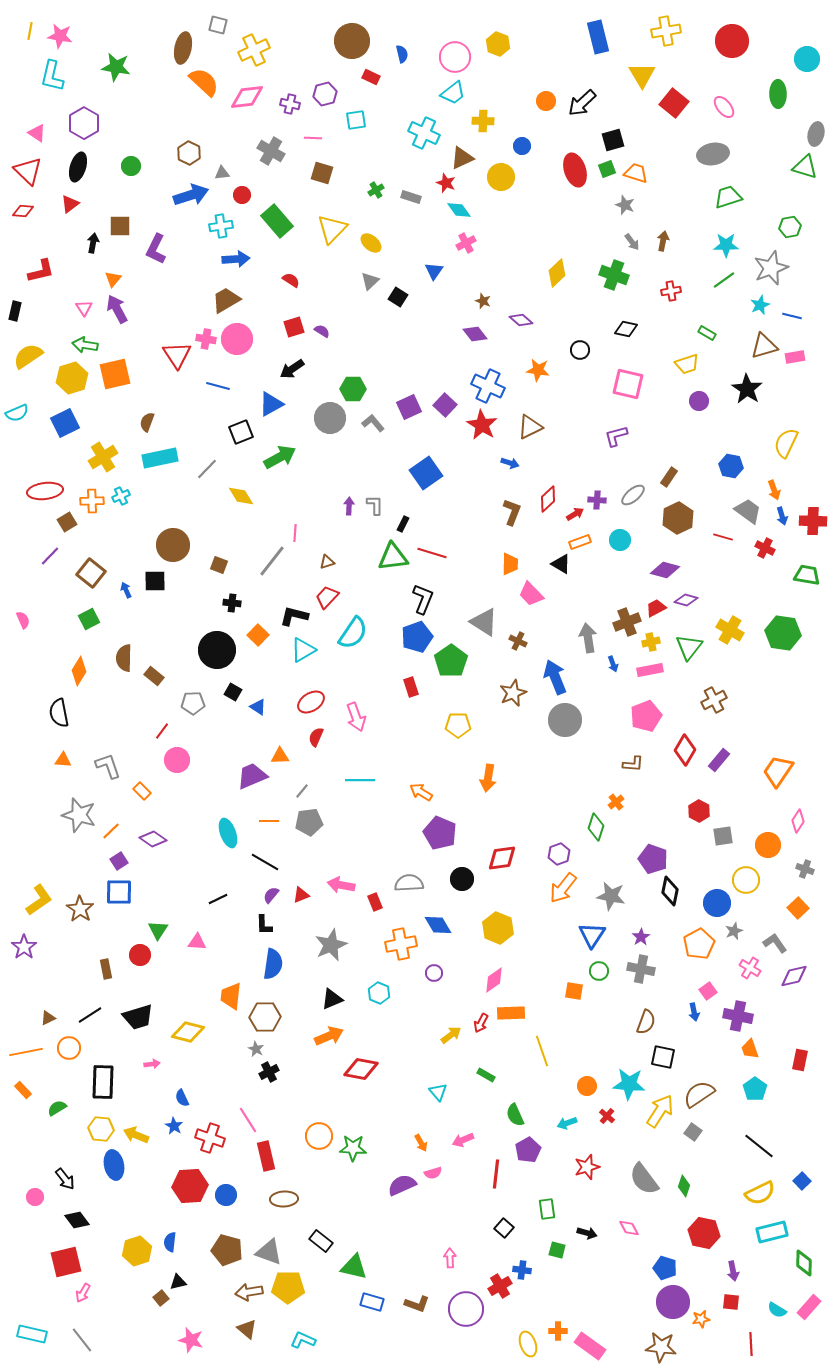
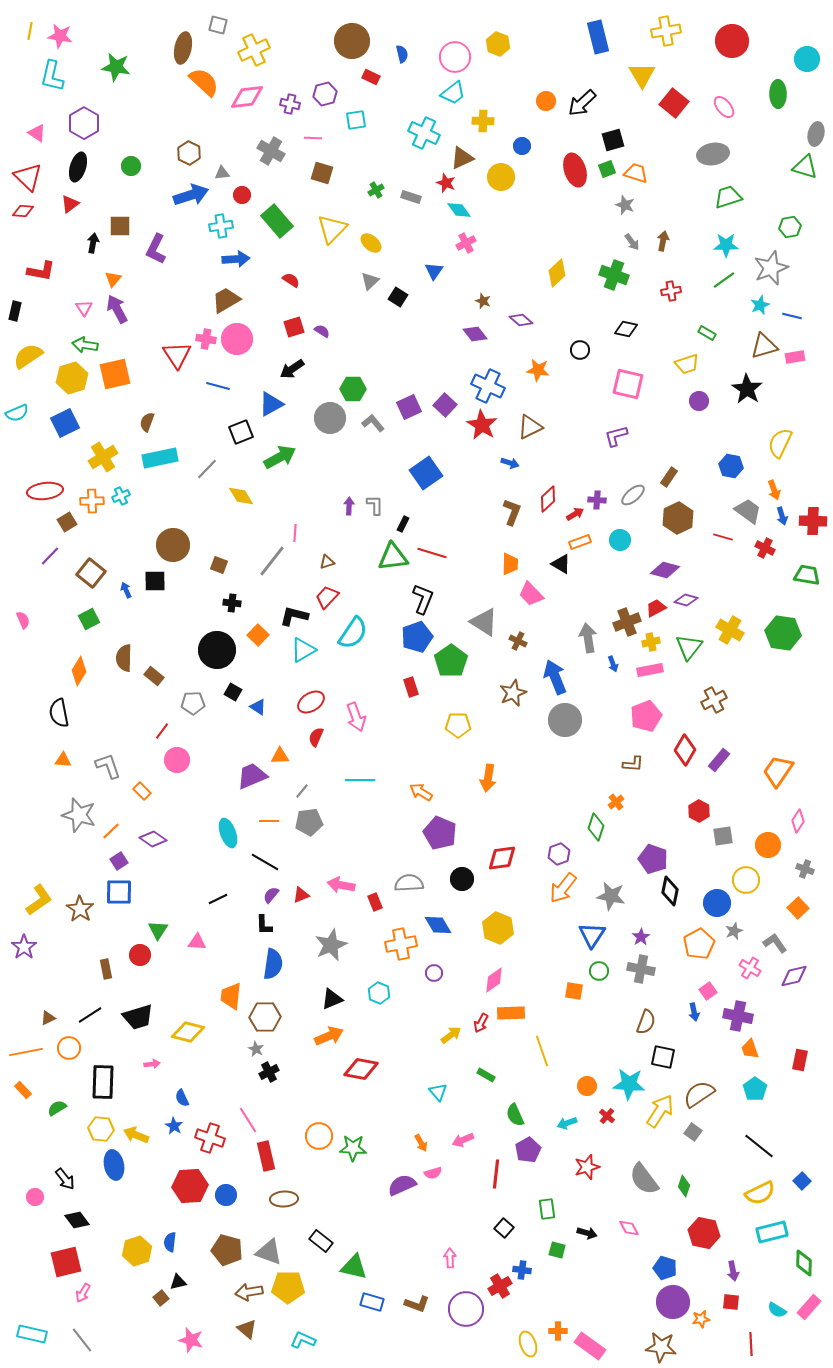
red triangle at (28, 171): moved 6 px down
red L-shape at (41, 271): rotated 24 degrees clockwise
yellow semicircle at (786, 443): moved 6 px left
